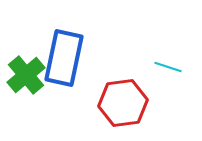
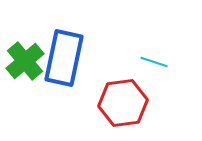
cyan line: moved 14 px left, 5 px up
green cross: moved 1 px left, 14 px up
